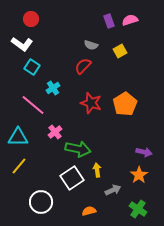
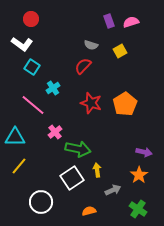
pink semicircle: moved 1 px right, 2 px down
cyan triangle: moved 3 px left
